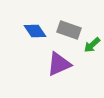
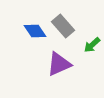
gray rectangle: moved 6 px left, 4 px up; rotated 30 degrees clockwise
